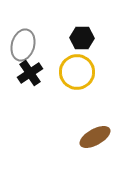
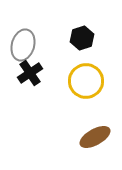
black hexagon: rotated 20 degrees counterclockwise
yellow circle: moved 9 px right, 9 px down
